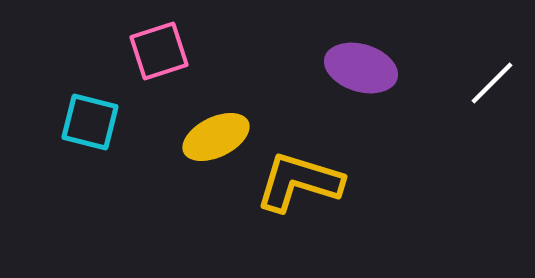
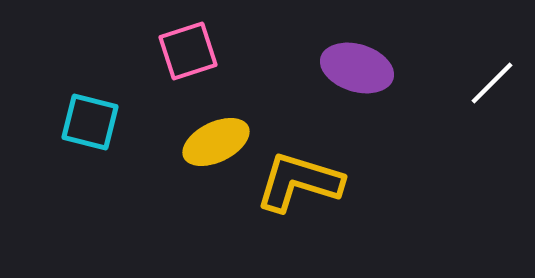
pink square: moved 29 px right
purple ellipse: moved 4 px left
yellow ellipse: moved 5 px down
